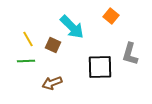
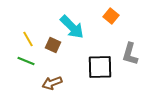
green line: rotated 24 degrees clockwise
